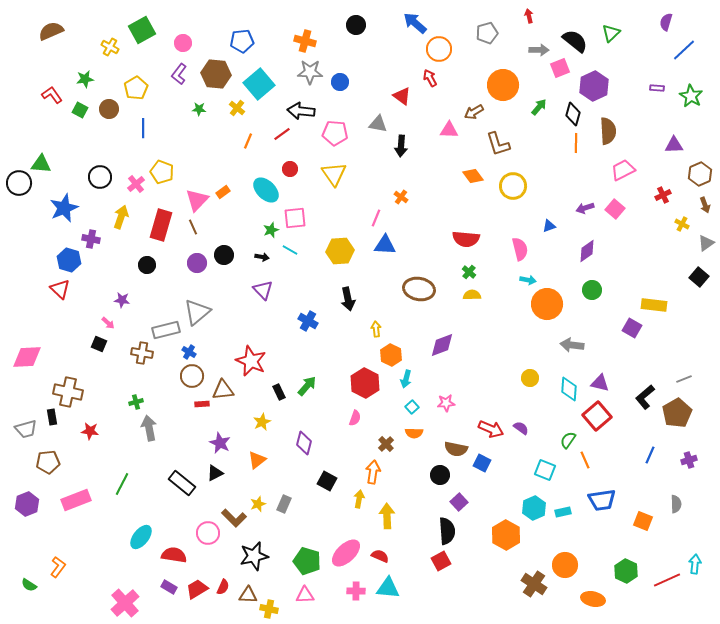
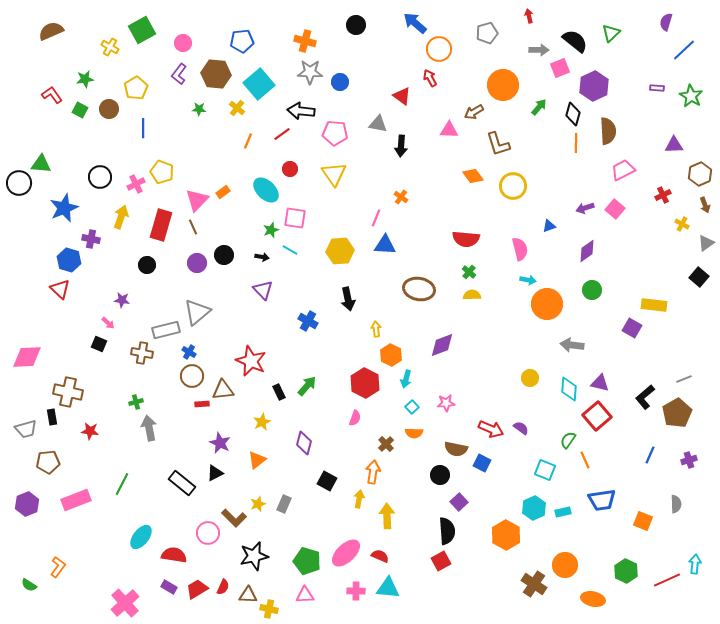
pink cross at (136, 184): rotated 12 degrees clockwise
pink square at (295, 218): rotated 15 degrees clockwise
